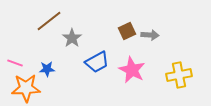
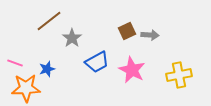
blue star: rotated 14 degrees counterclockwise
